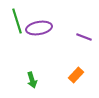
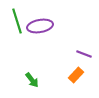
purple ellipse: moved 1 px right, 2 px up
purple line: moved 17 px down
green arrow: rotated 21 degrees counterclockwise
